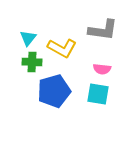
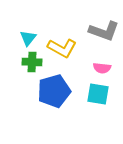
gray L-shape: moved 1 px right, 1 px down; rotated 12 degrees clockwise
pink semicircle: moved 1 px up
